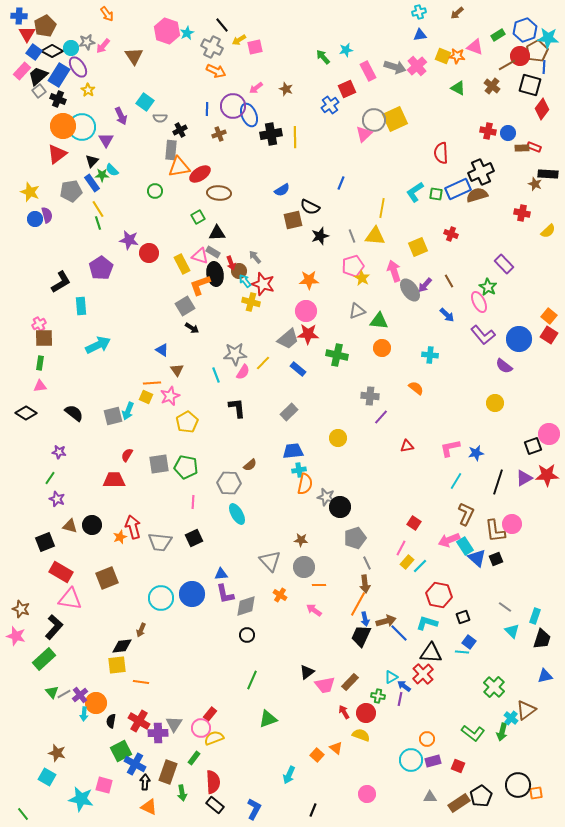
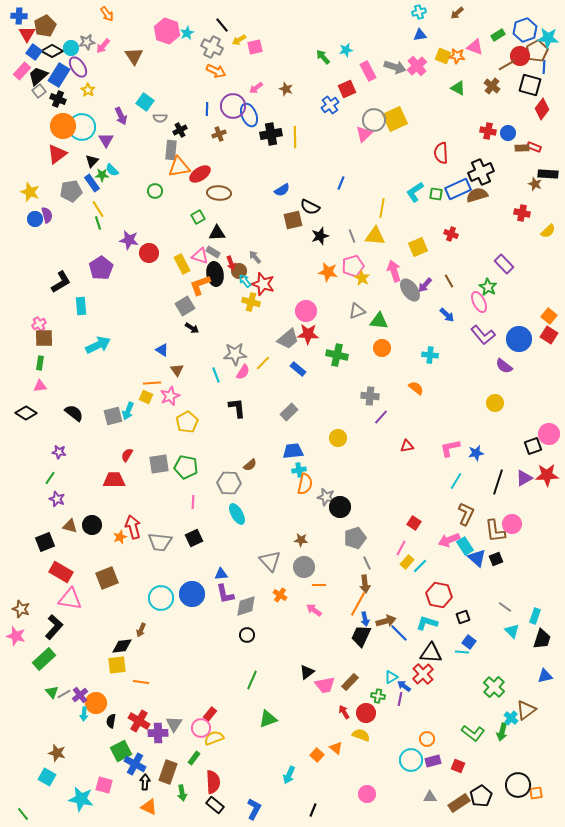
orange star at (309, 280): moved 19 px right, 8 px up; rotated 12 degrees clockwise
